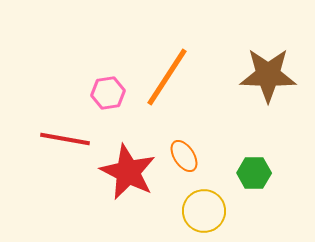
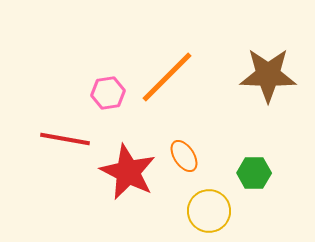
orange line: rotated 12 degrees clockwise
yellow circle: moved 5 px right
